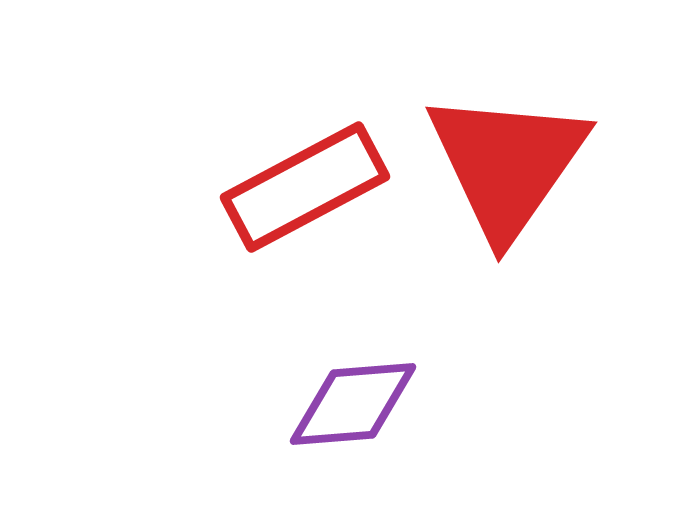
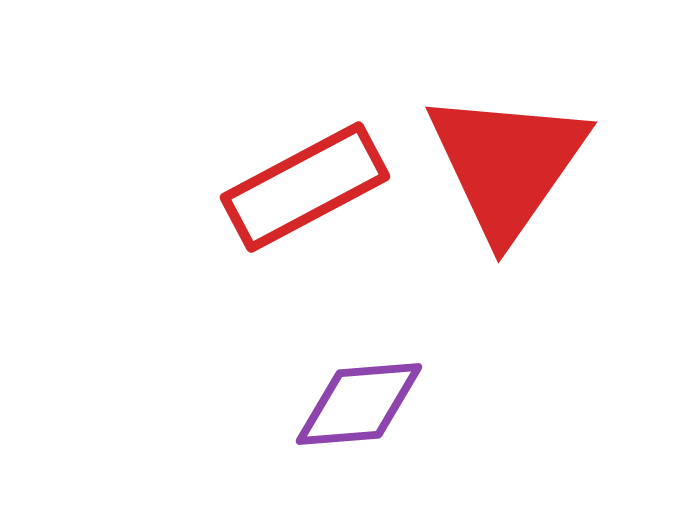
purple diamond: moved 6 px right
